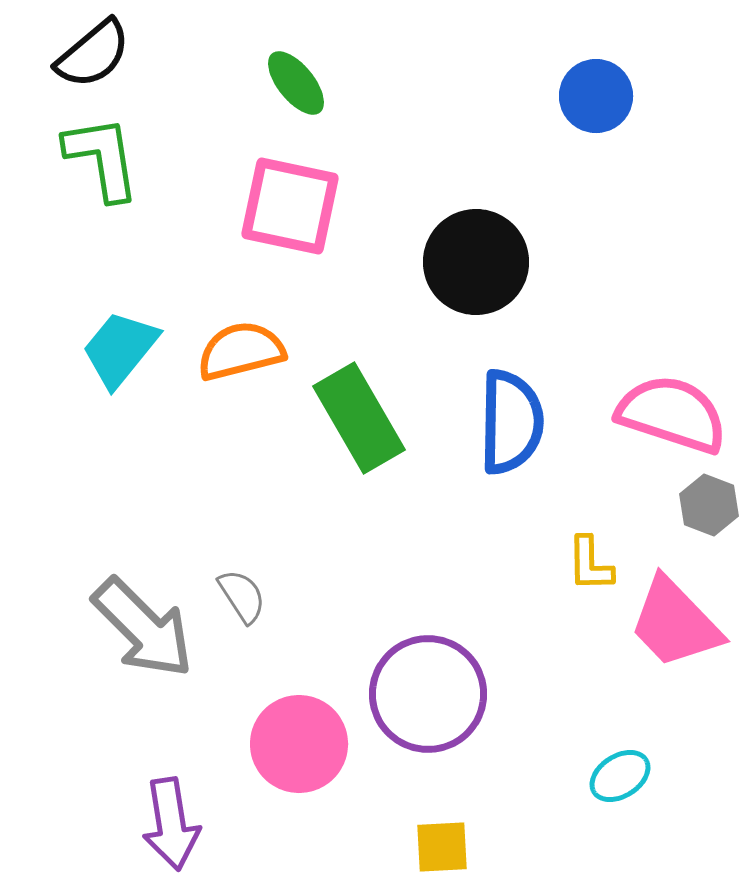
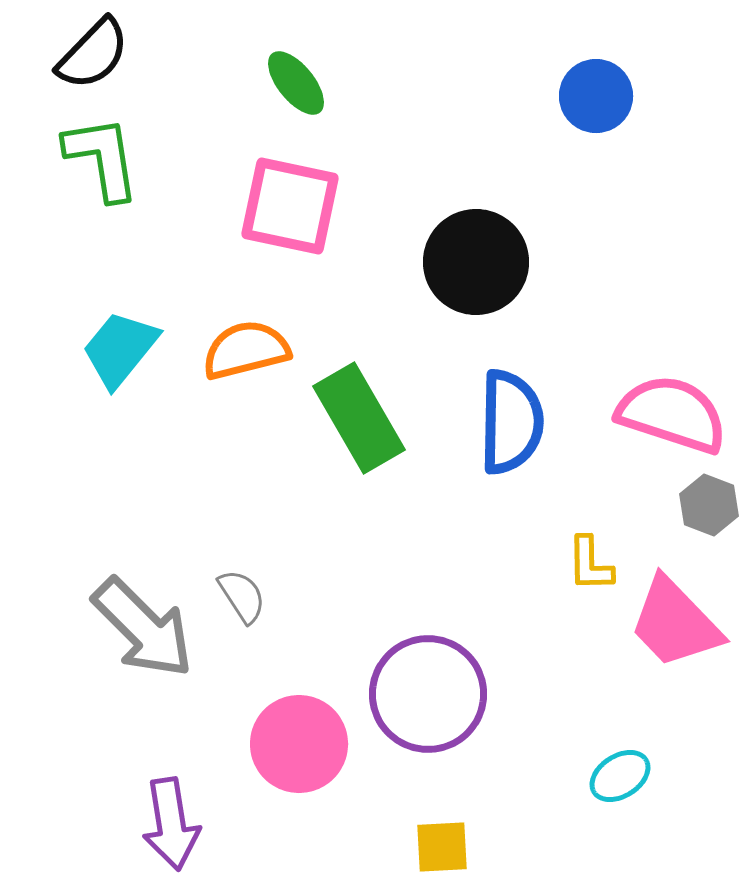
black semicircle: rotated 6 degrees counterclockwise
orange semicircle: moved 5 px right, 1 px up
